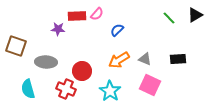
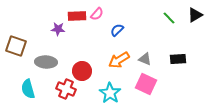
pink square: moved 4 px left, 1 px up
cyan star: moved 2 px down
